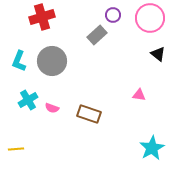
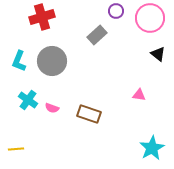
purple circle: moved 3 px right, 4 px up
cyan cross: rotated 24 degrees counterclockwise
